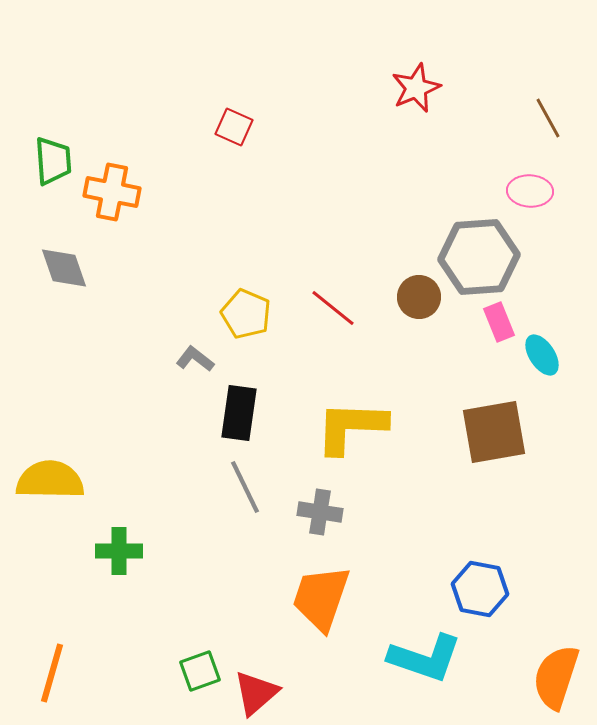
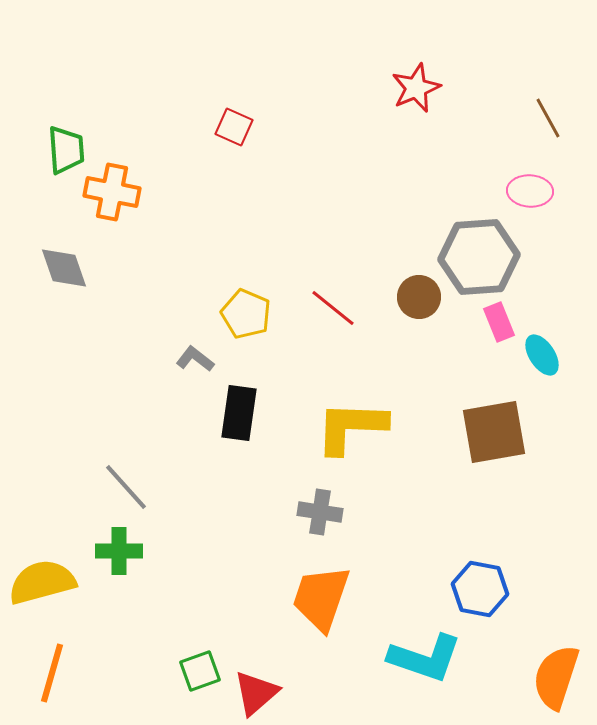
green trapezoid: moved 13 px right, 11 px up
yellow semicircle: moved 8 px left, 102 px down; rotated 16 degrees counterclockwise
gray line: moved 119 px left; rotated 16 degrees counterclockwise
